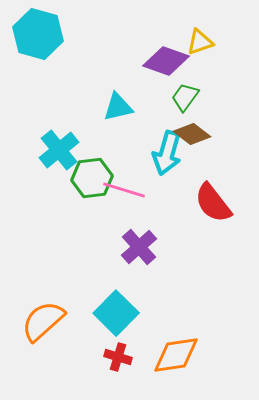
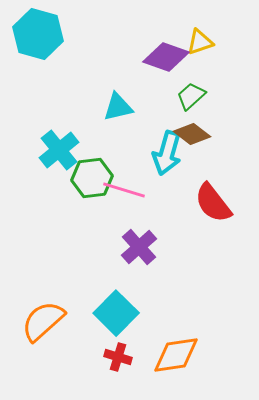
purple diamond: moved 4 px up
green trapezoid: moved 6 px right, 1 px up; rotated 12 degrees clockwise
